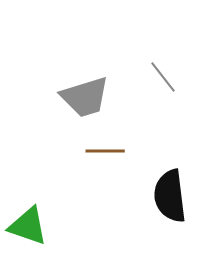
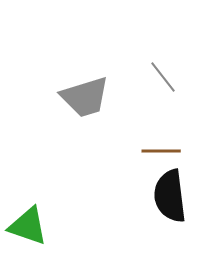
brown line: moved 56 px right
